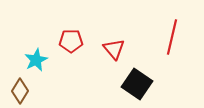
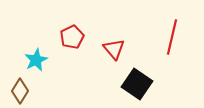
red pentagon: moved 1 px right, 4 px up; rotated 25 degrees counterclockwise
